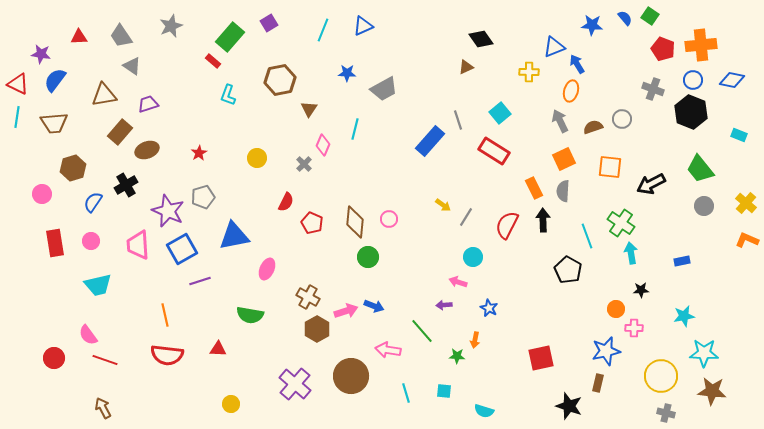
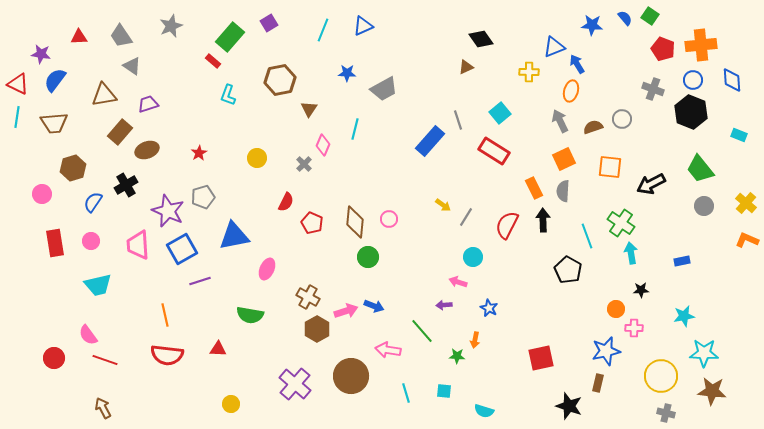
blue diamond at (732, 80): rotated 75 degrees clockwise
